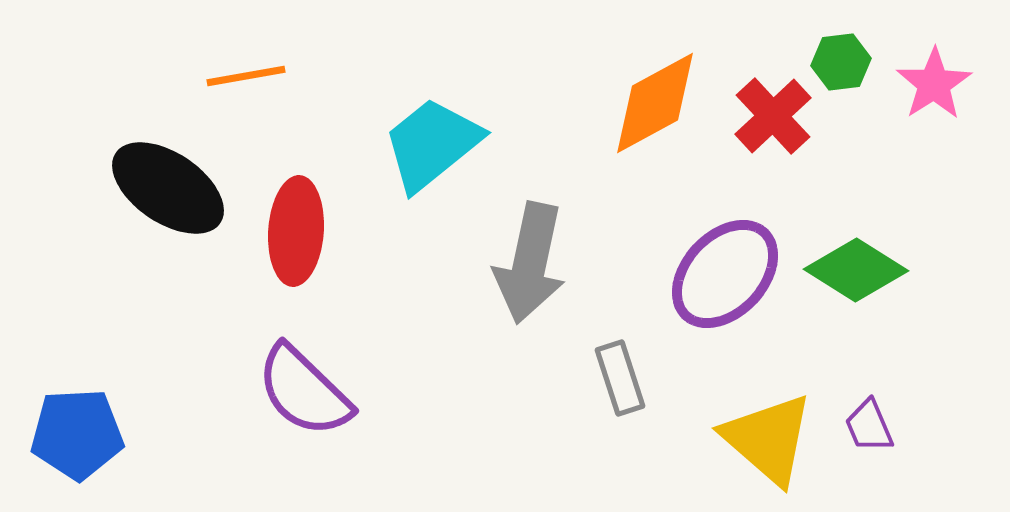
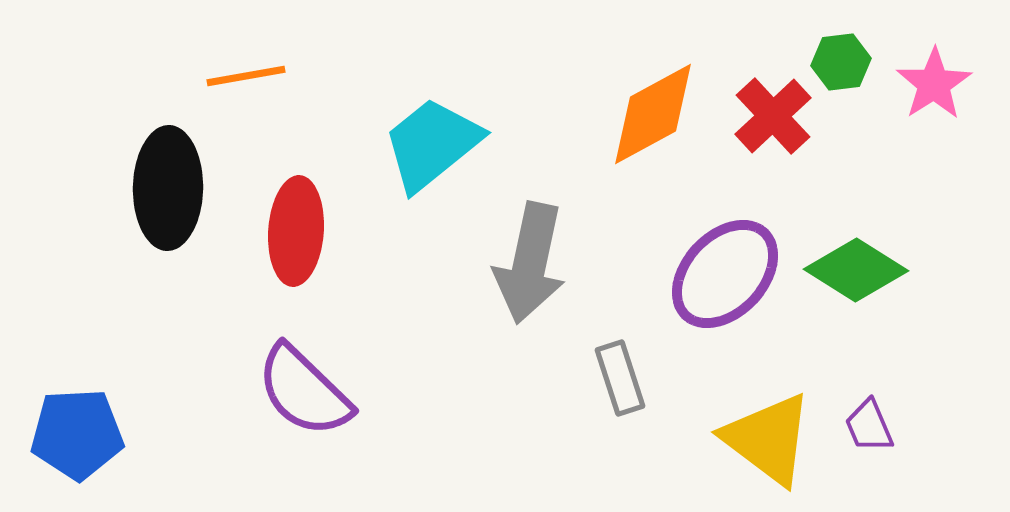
orange diamond: moved 2 px left, 11 px down
black ellipse: rotated 57 degrees clockwise
yellow triangle: rotated 4 degrees counterclockwise
